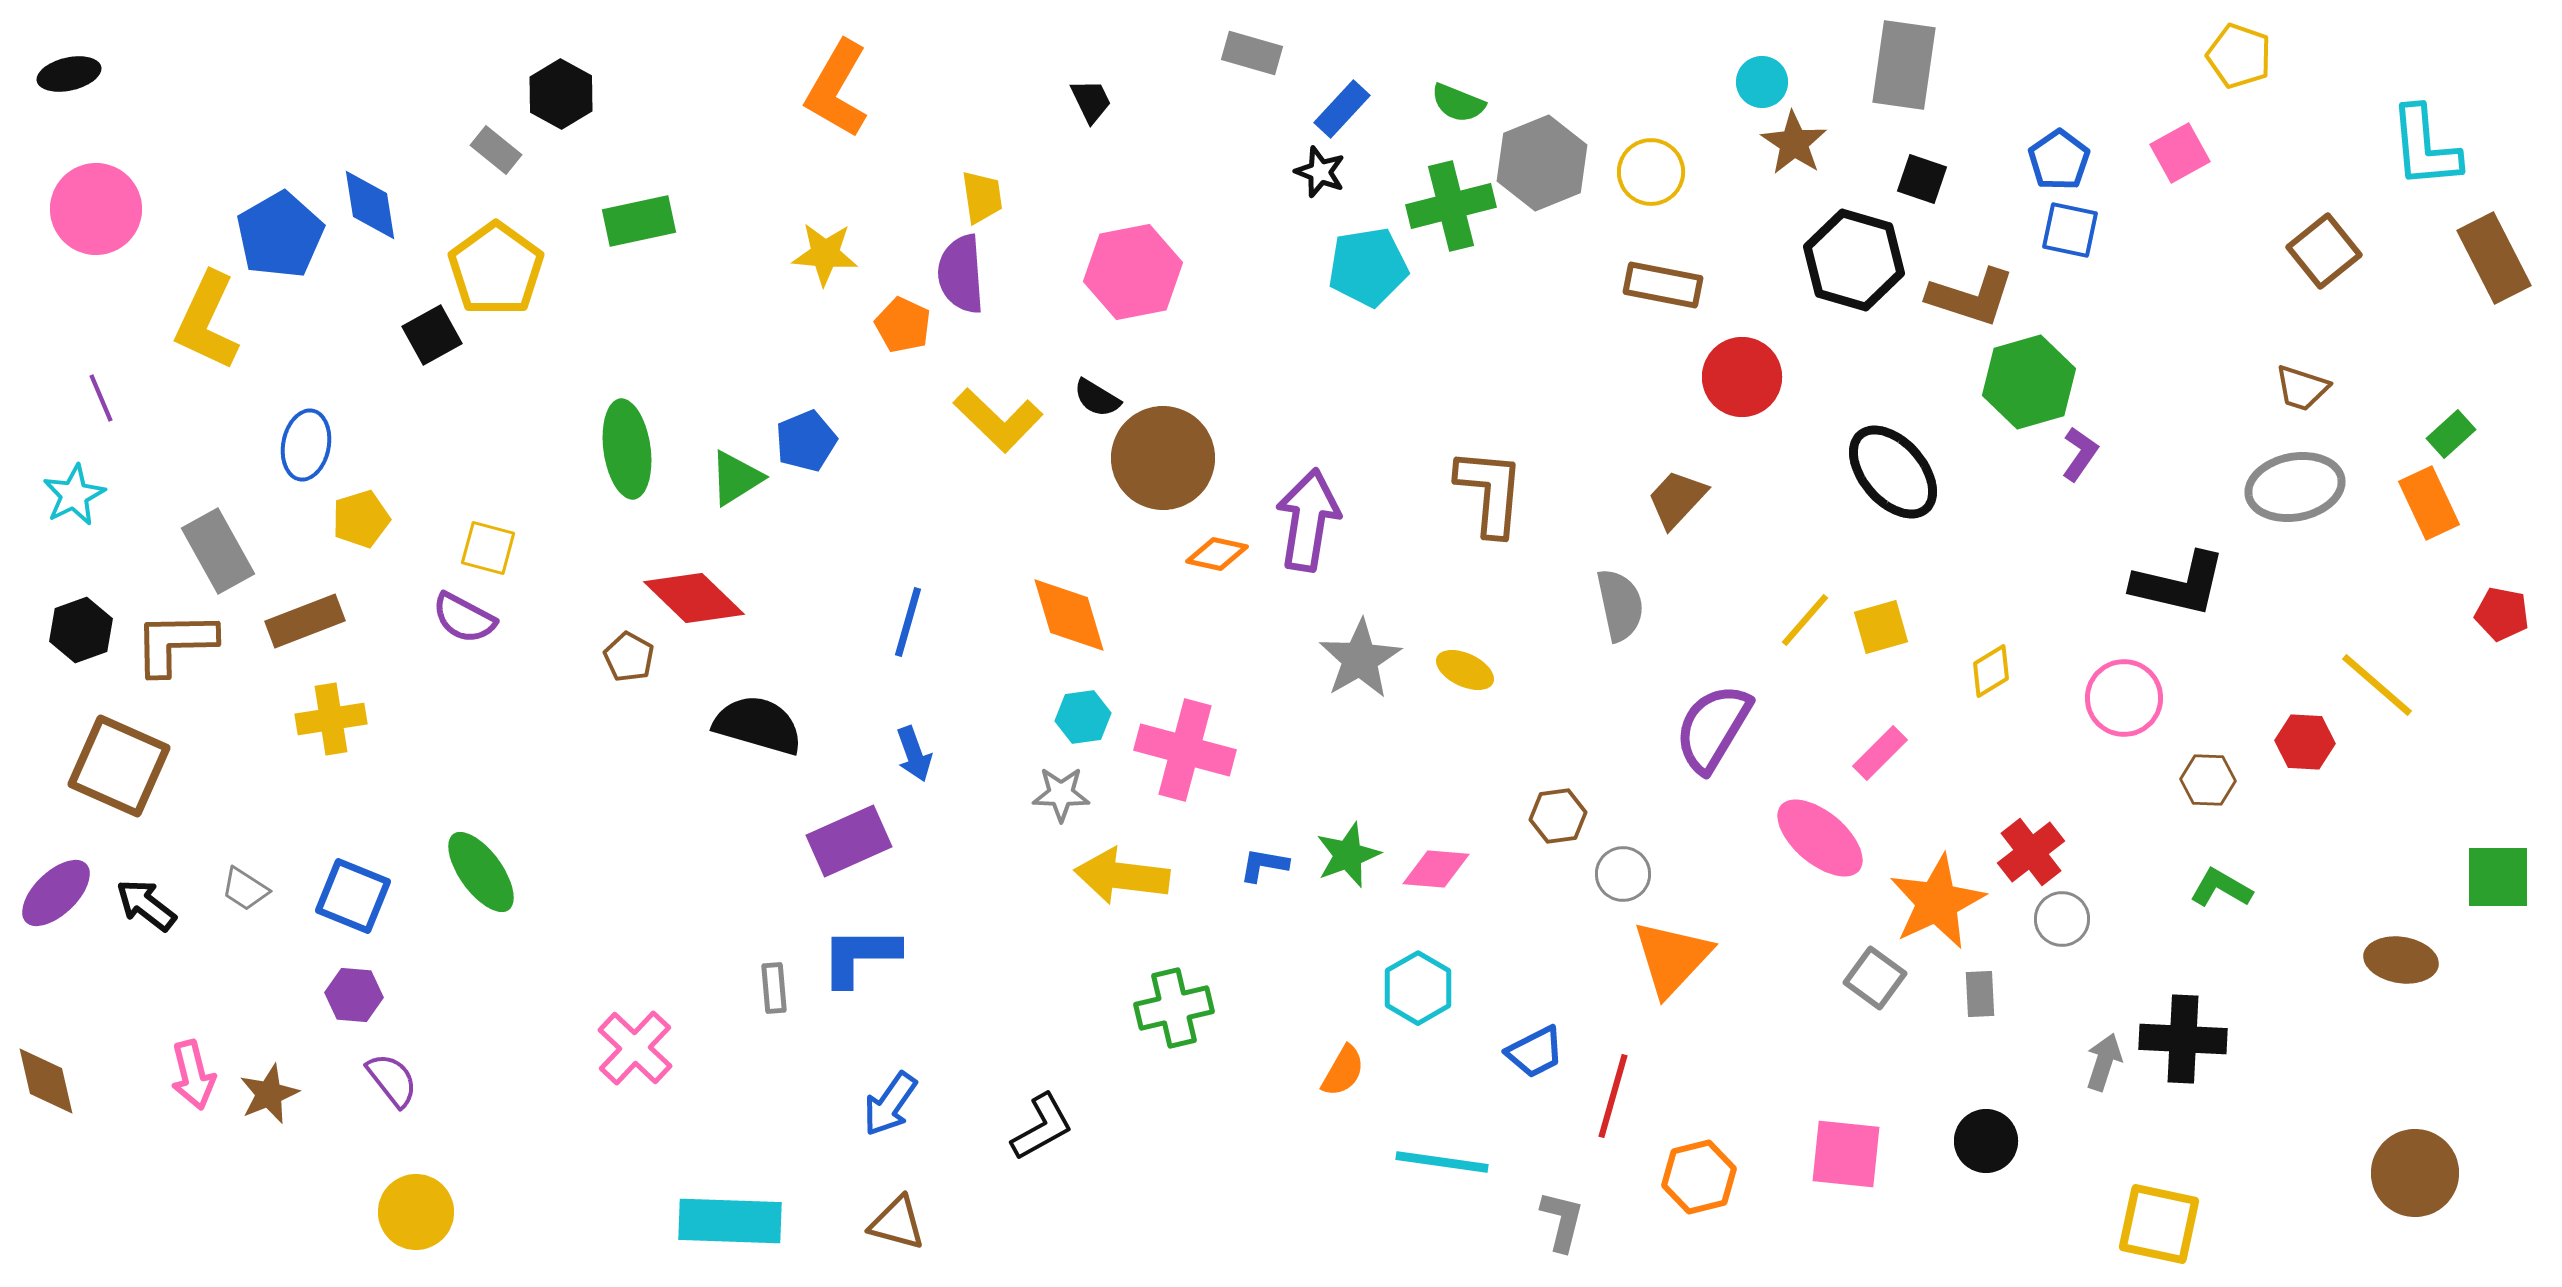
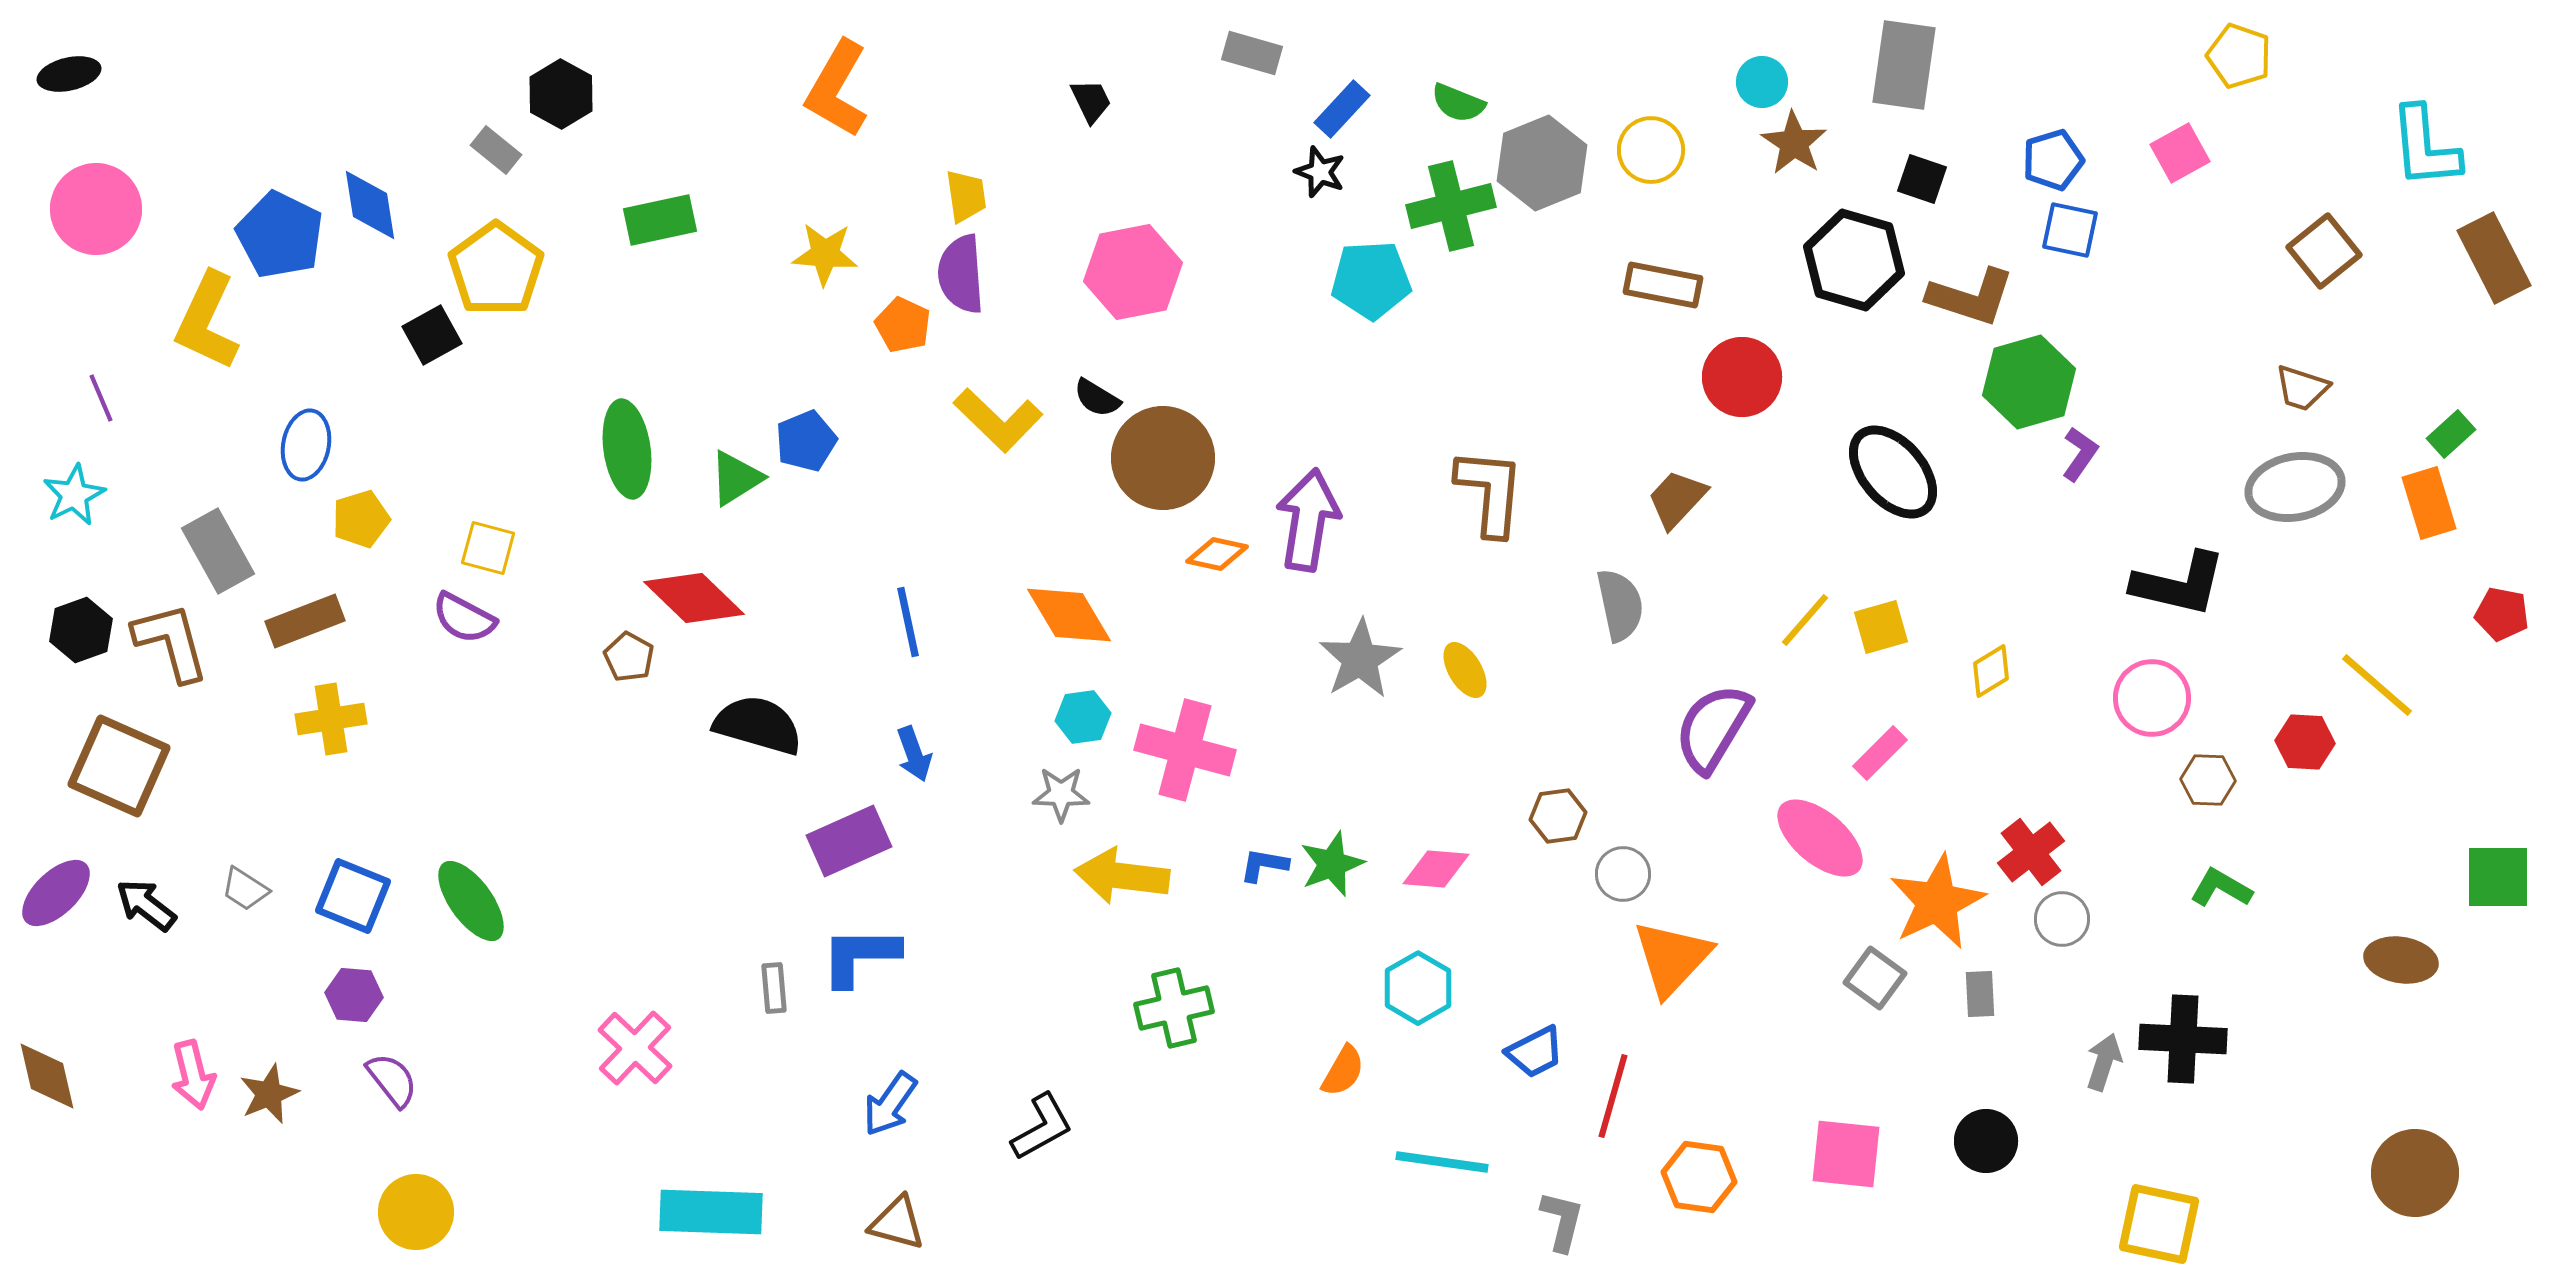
blue pentagon at (2059, 160): moved 6 px left; rotated 18 degrees clockwise
yellow circle at (1651, 172): moved 22 px up
yellow trapezoid at (982, 197): moved 16 px left, 1 px up
green rectangle at (639, 221): moved 21 px right, 1 px up
blue pentagon at (280, 235): rotated 16 degrees counterclockwise
cyan pentagon at (1368, 267): moved 3 px right, 13 px down; rotated 6 degrees clockwise
orange rectangle at (2429, 503): rotated 8 degrees clockwise
orange diamond at (1069, 615): rotated 14 degrees counterclockwise
blue line at (908, 622): rotated 28 degrees counterclockwise
brown L-shape at (175, 643): moved 4 px left, 1 px up; rotated 76 degrees clockwise
yellow ellipse at (1465, 670): rotated 34 degrees clockwise
pink circle at (2124, 698): moved 28 px right
green star at (1348, 855): moved 16 px left, 9 px down
green ellipse at (481, 872): moved 10 px left, 29 px down
brown diamond at (46, 1081): moved 1 px right, 5 px up
orange hexagon at (1699, 1177): rotated 22 degrees clockwise
cyan rectangle at (730, 1221): moved 19 px left, 9 px up
